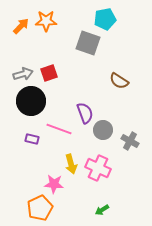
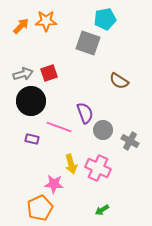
pink line: moved 2 px up
